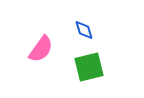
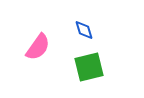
pink semicircle: moved 3 px left, 2 px up
